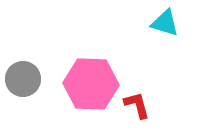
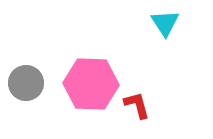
cyan triangle: rotated 40 degrees clockwise
gray circle: moved 3 px right, 4 px down
